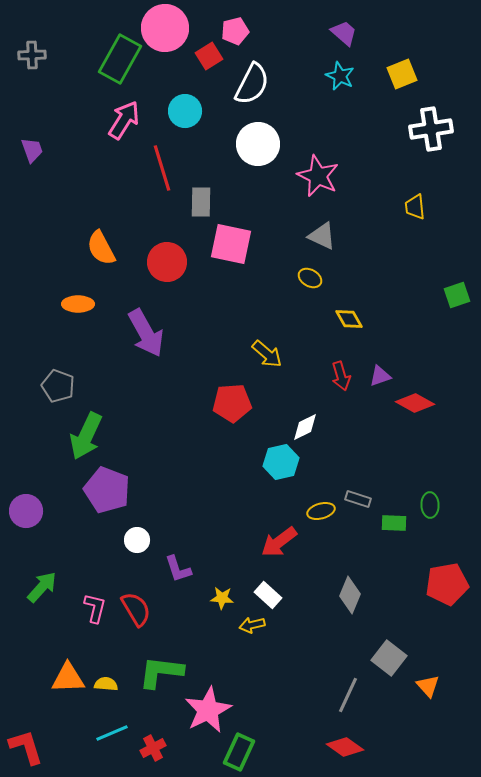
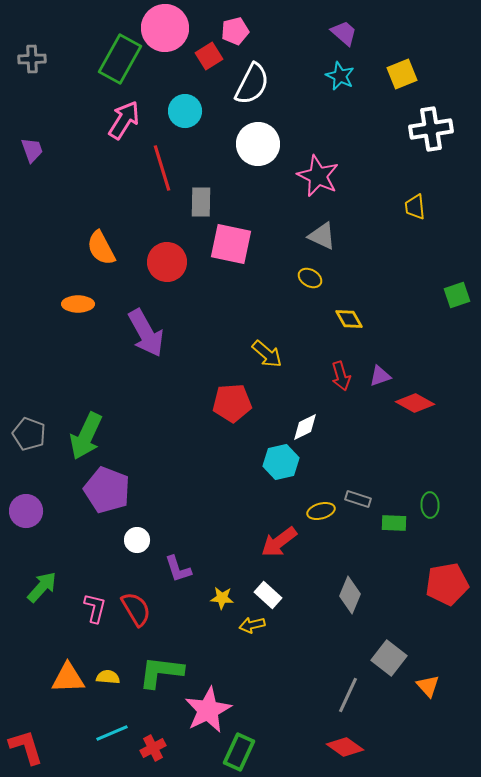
gray cross at (32, 55): moved 4 px down
gray pentagon at (58, 386): moved 29 px left, 48 px down
yellow semicircle at (106, 684): moved 2 px right, 7 px up
